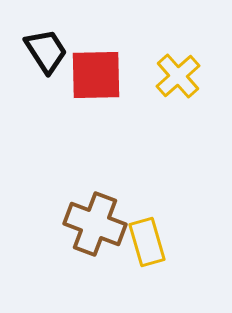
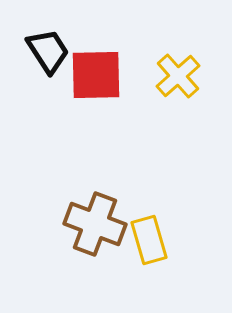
black trapezoid: moved 2 px right
yellow rectangle: moved 2 px right, 2 px up
